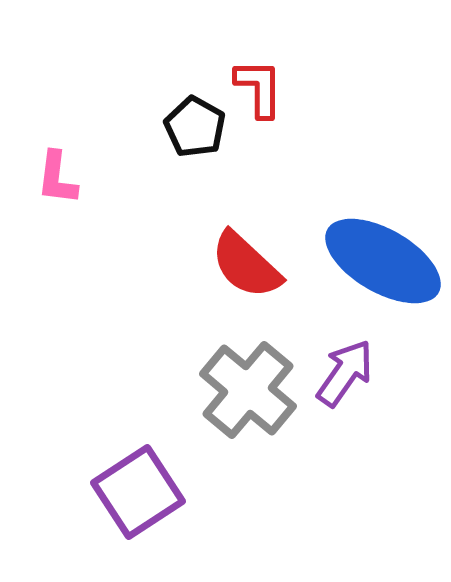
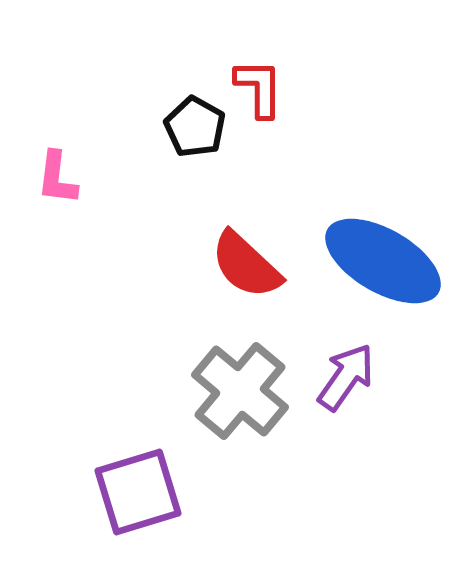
purple arrow: moved 1 px right, 4 px down
gray cross: moved 8 px left, 1 px down
purple square: rotated 16 degrees clockwise
